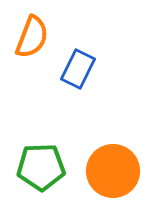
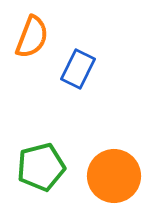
green pentagon: rotated 12 degrees counterclockwise
orange circle: moved 1 px right, 5 px down
